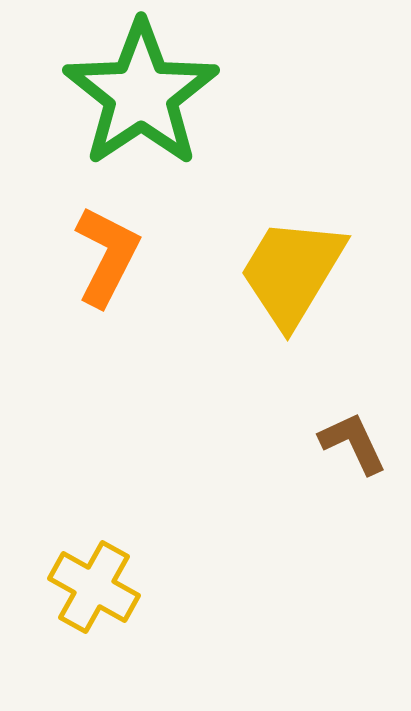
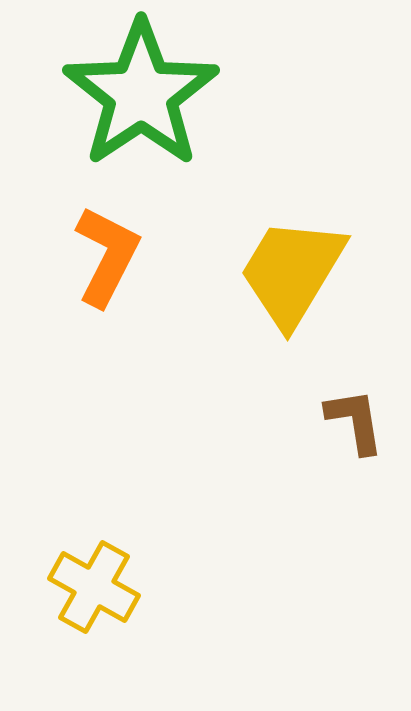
brown L-shape: moved 2 px right, 22 px up; rotated 16 degrees clockwise
